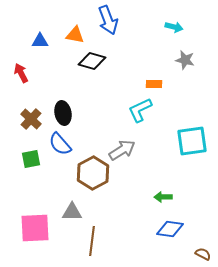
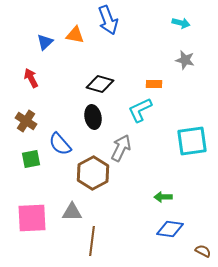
cyan arrow: moved 7 px right, 4 px up
blue triangle: moved 5 px right, 1 px down; rotated 42 degrees counterclockwise
black diamond: moved 8 px right, 23 px down
red arrow: moved 10 px right, 5 px down
black ellipse: moved 30 px right, 4 px down
brown cross: moved 5 px left, 2 px down; rotated 10 degrees counterclockwise
gray arrow: moved 1 px left, 2 px up; rotated 32 degrees counterclockwise
pink square: moved 3 px left, 10 px up
brown semicircle: moved 3 px up
